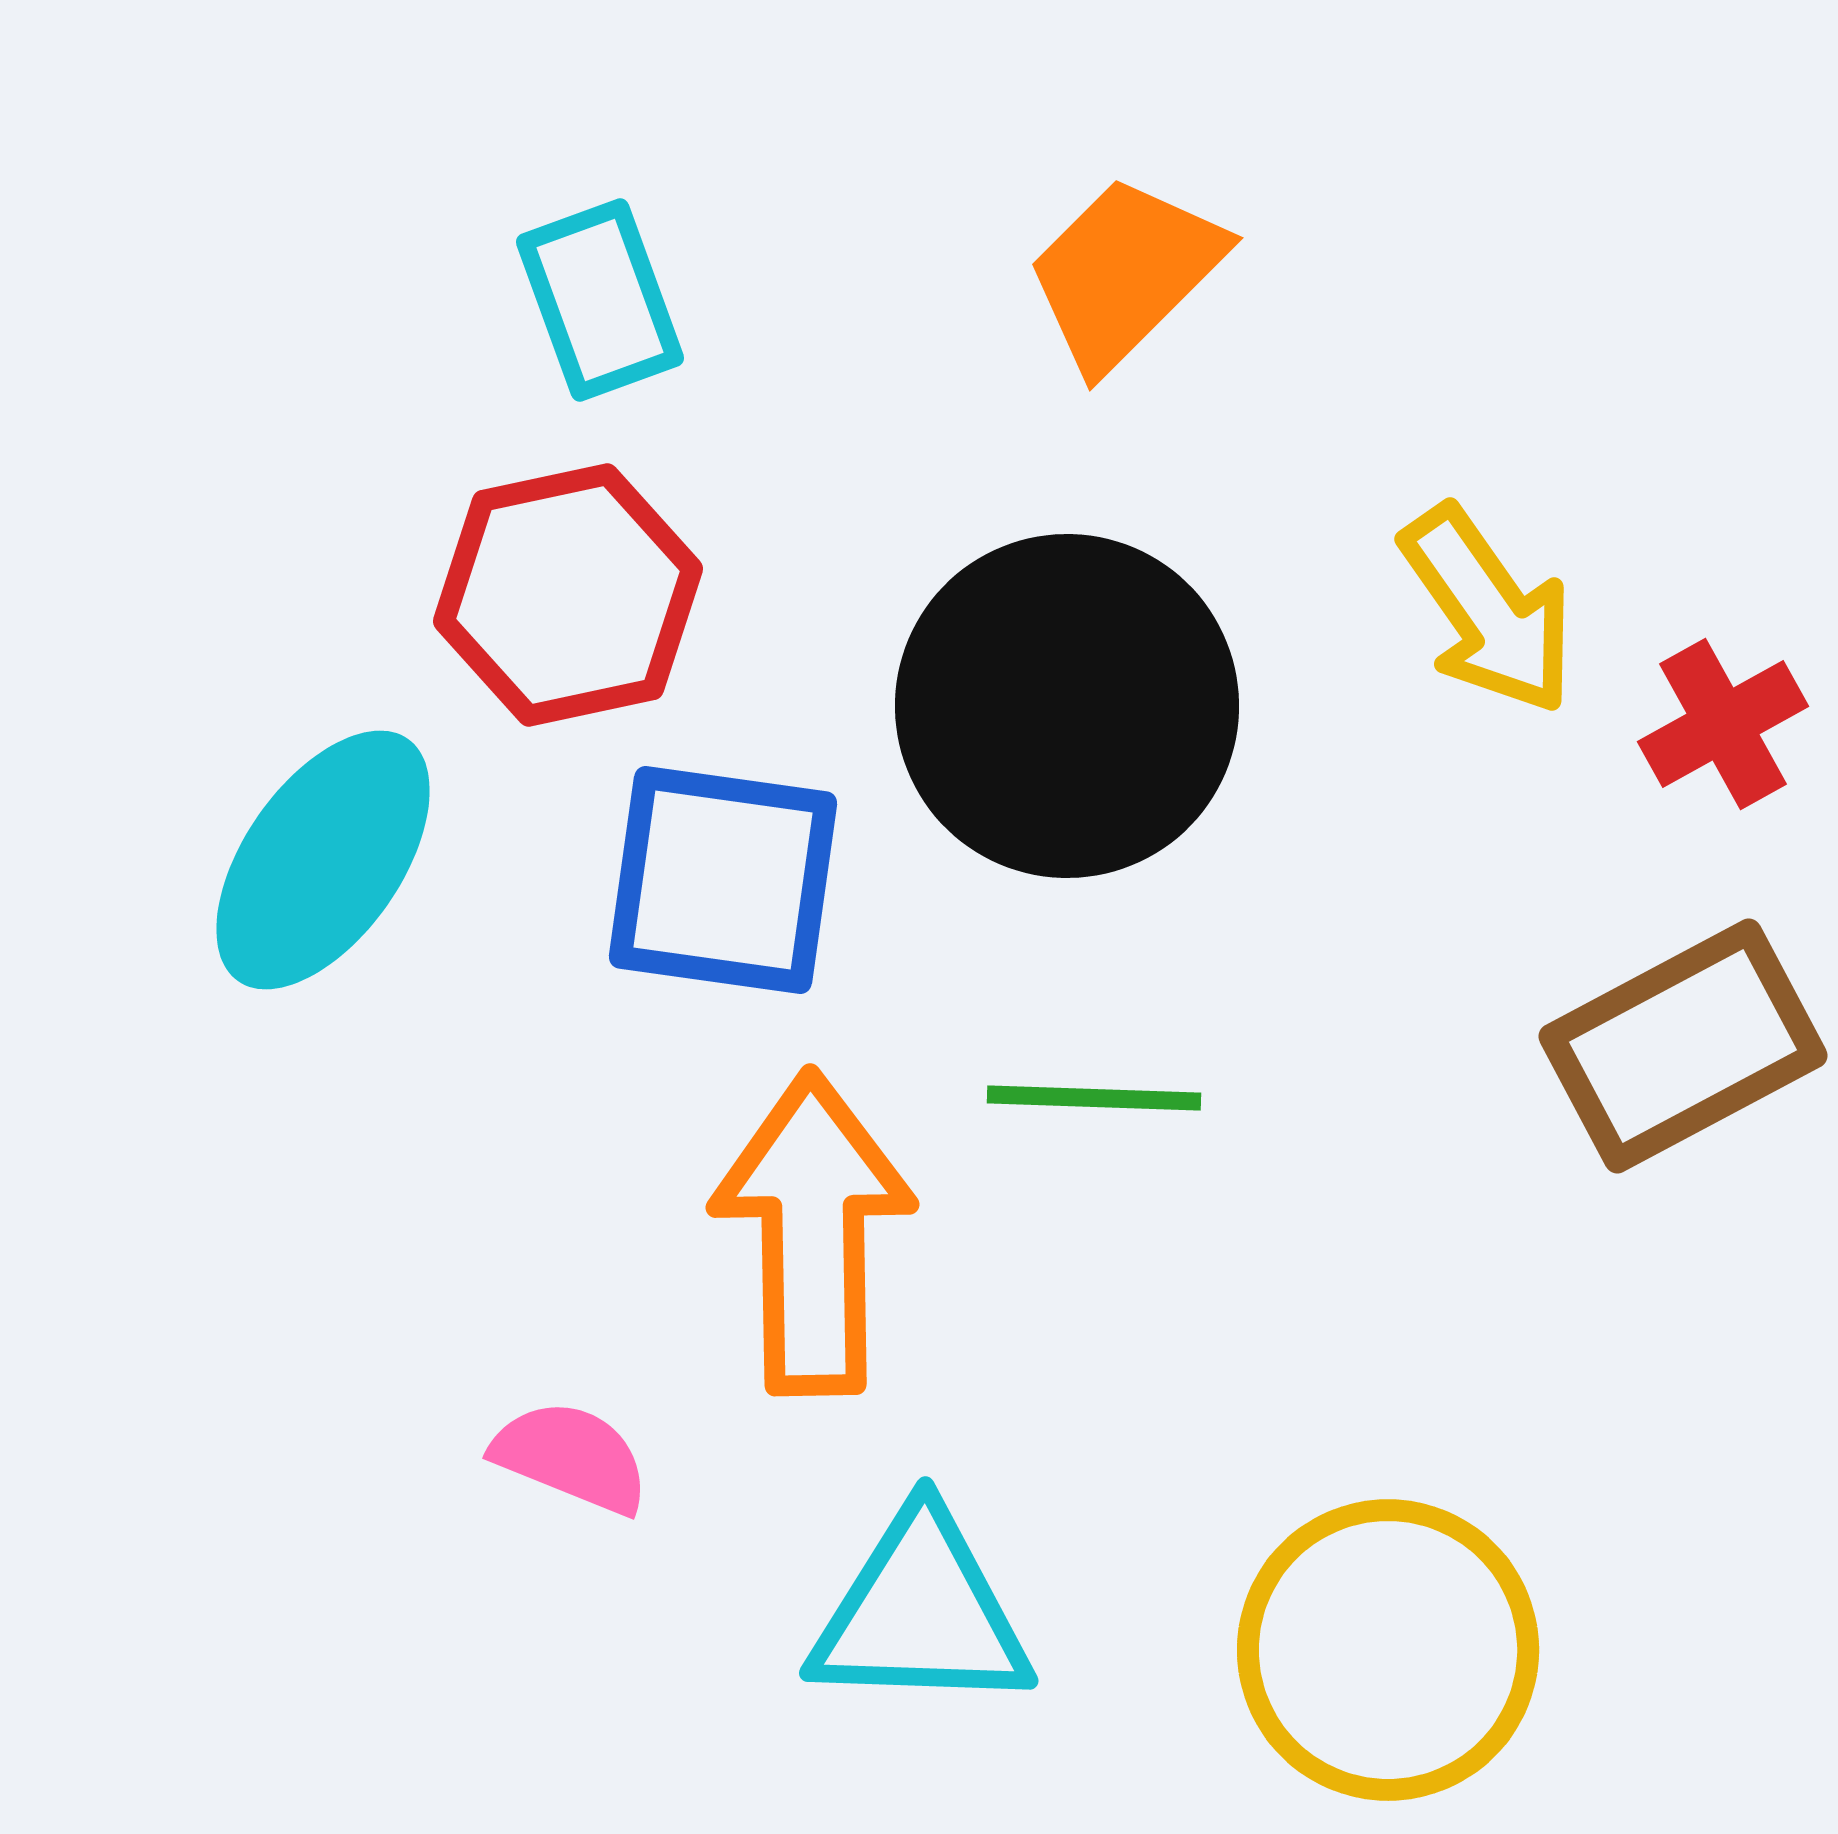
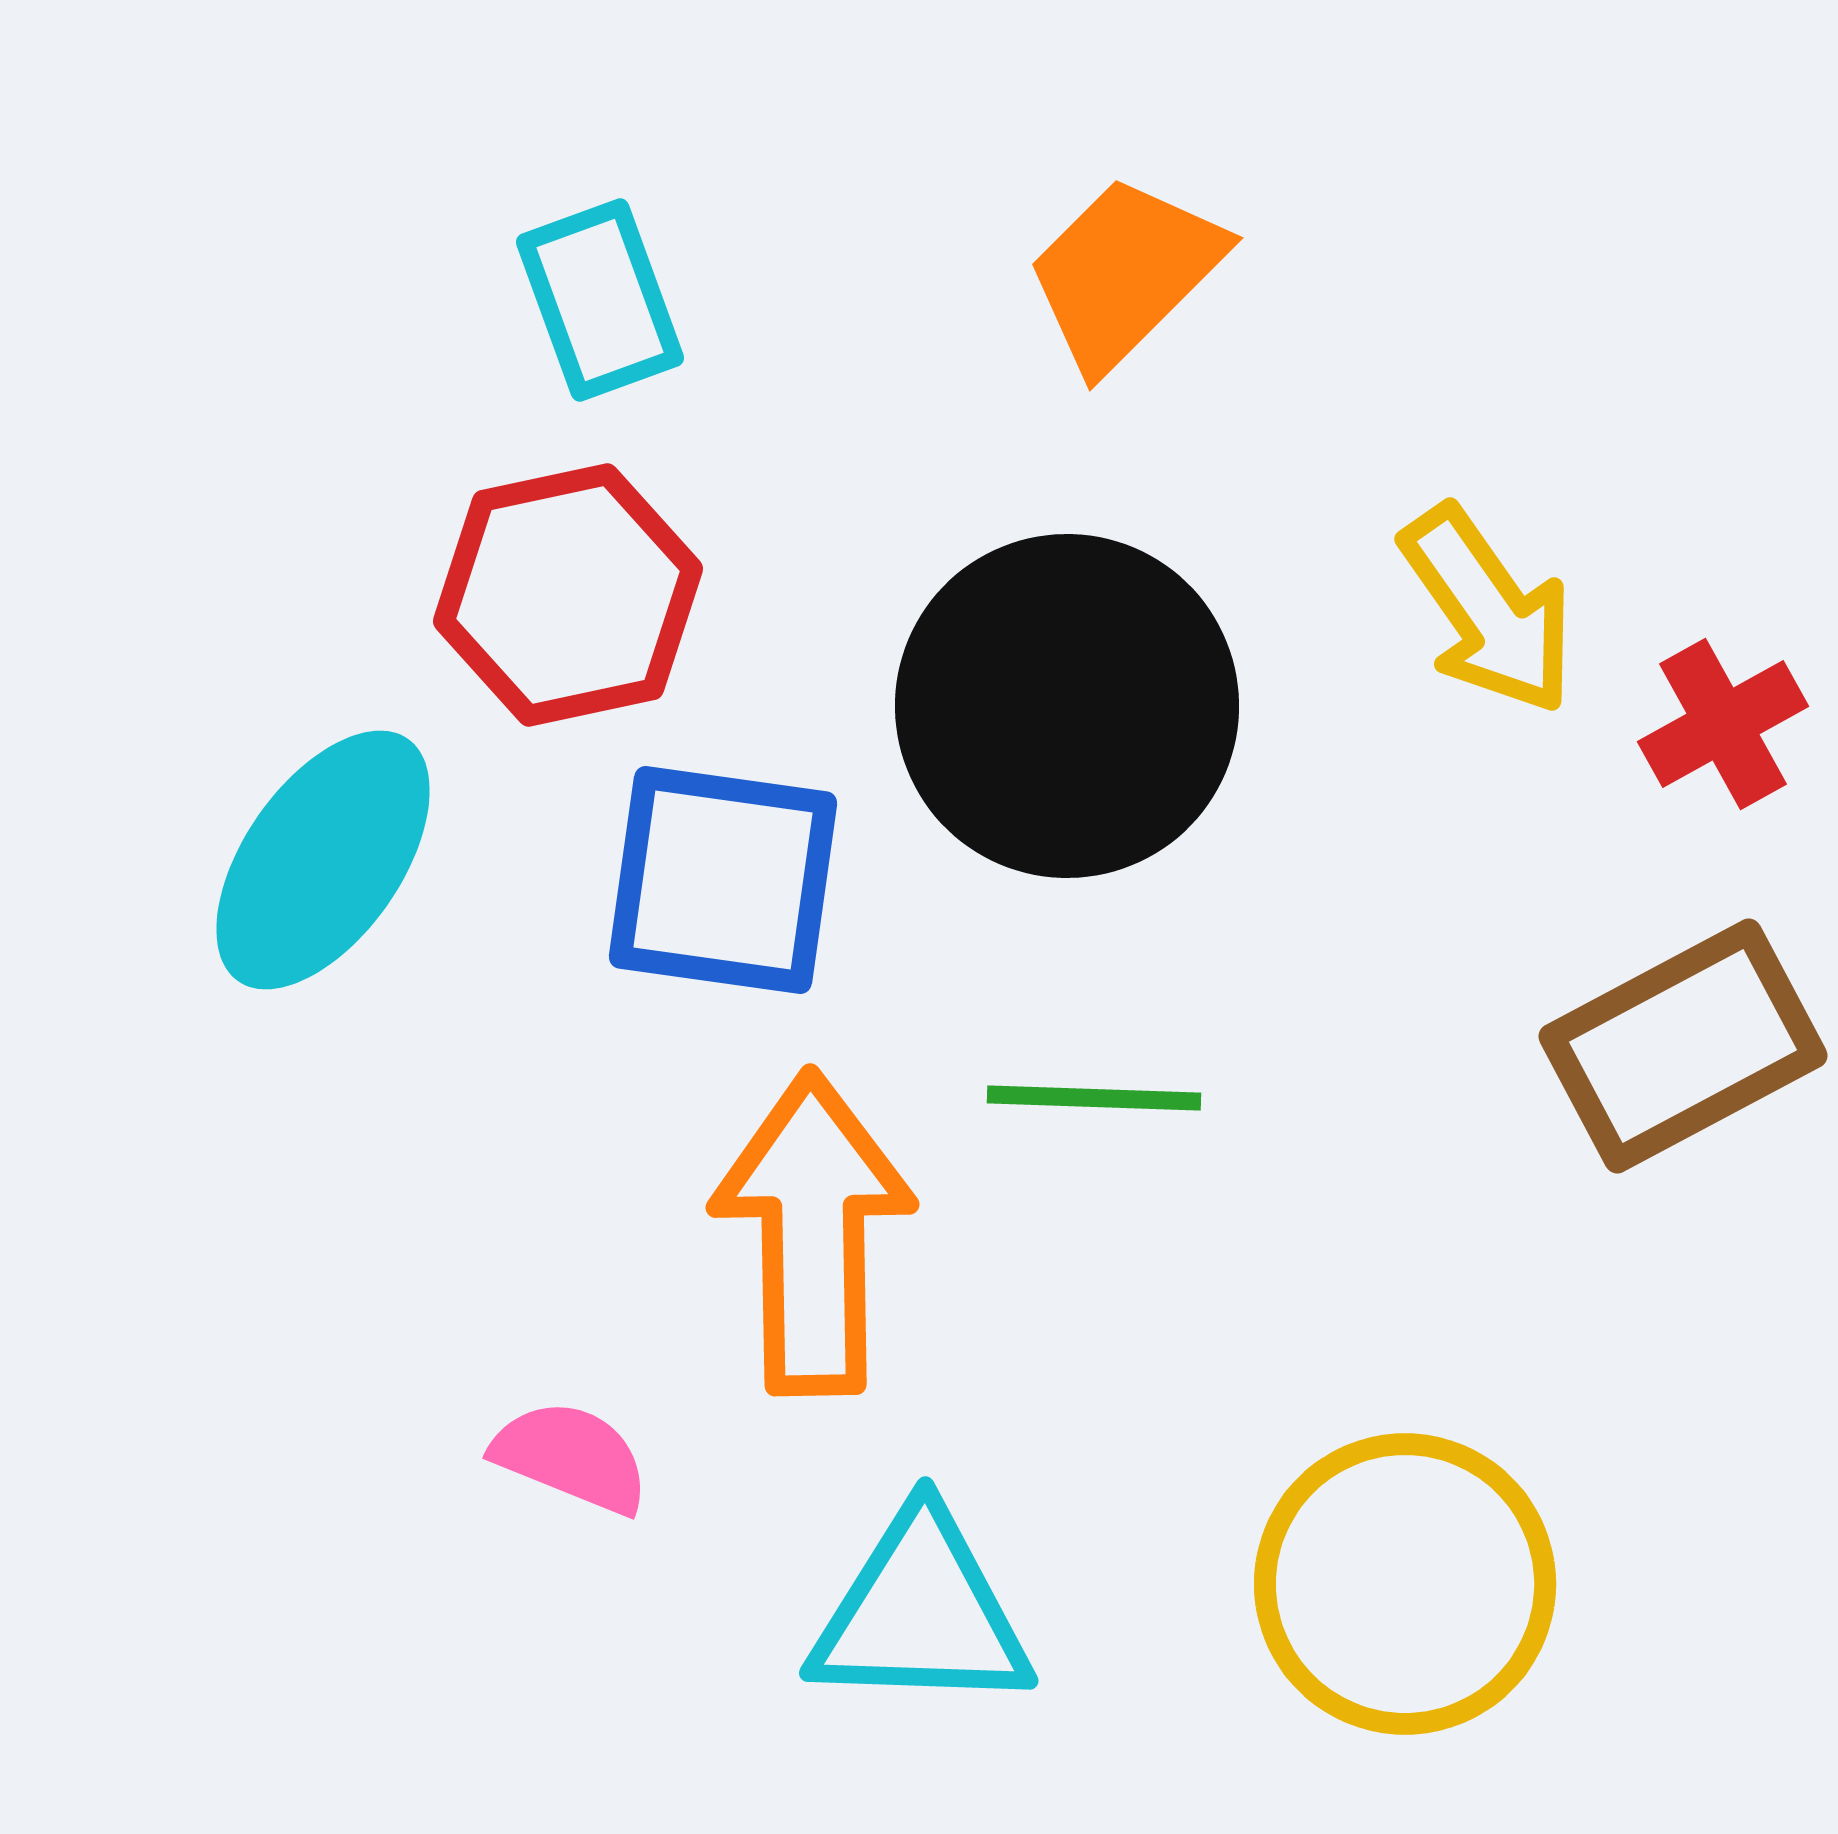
yellow circle: moved 17 px right, 66 px up
